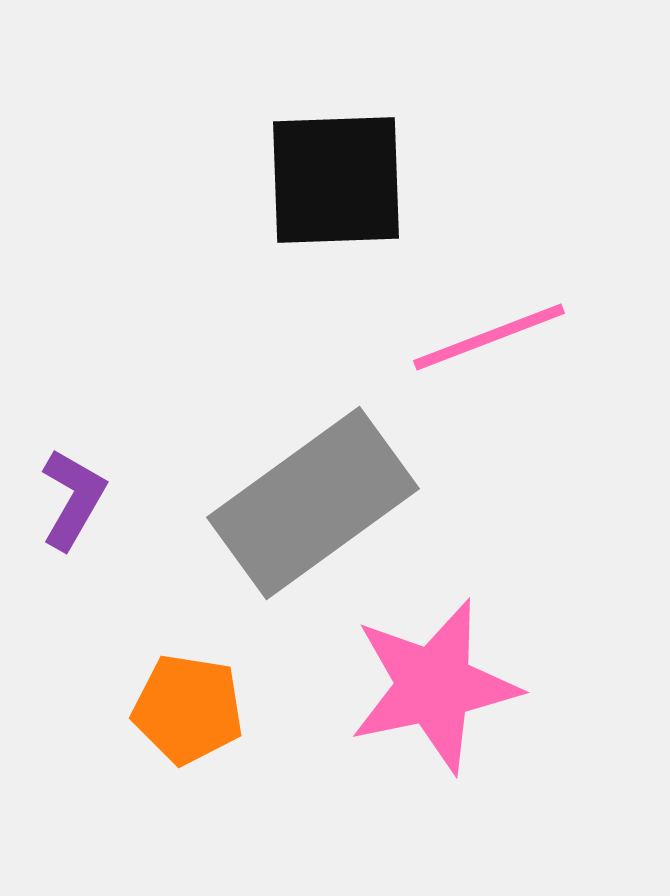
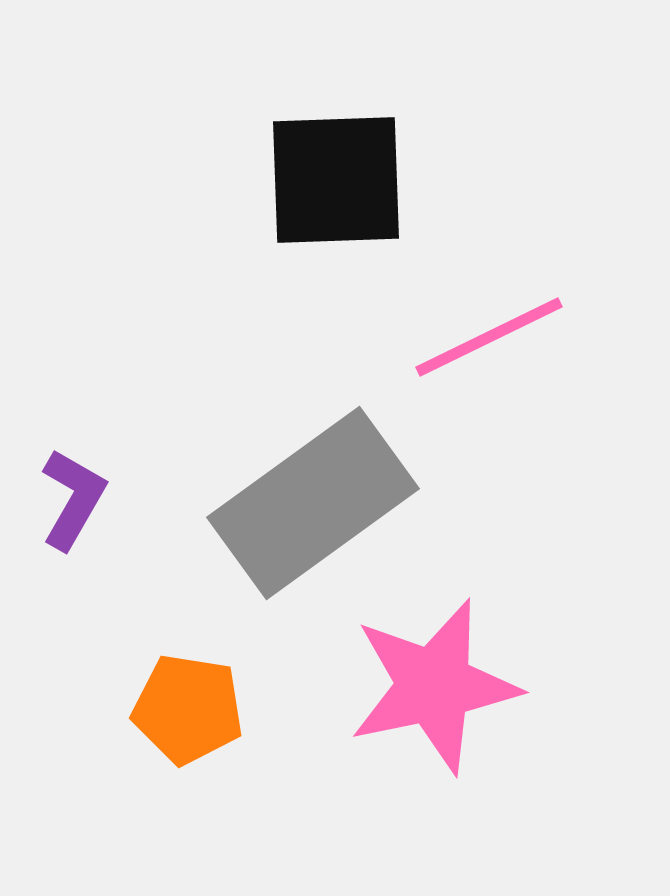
pink line: rotated 5 degrees counterclockwise
